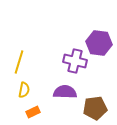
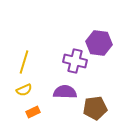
yellow line: moved 5 px right
yellow semicircle: rotated 56 degrees clockwise
